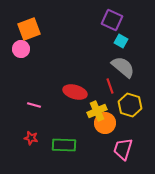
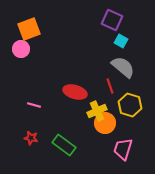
green rectangle: rotated 35 degrees clockwise
